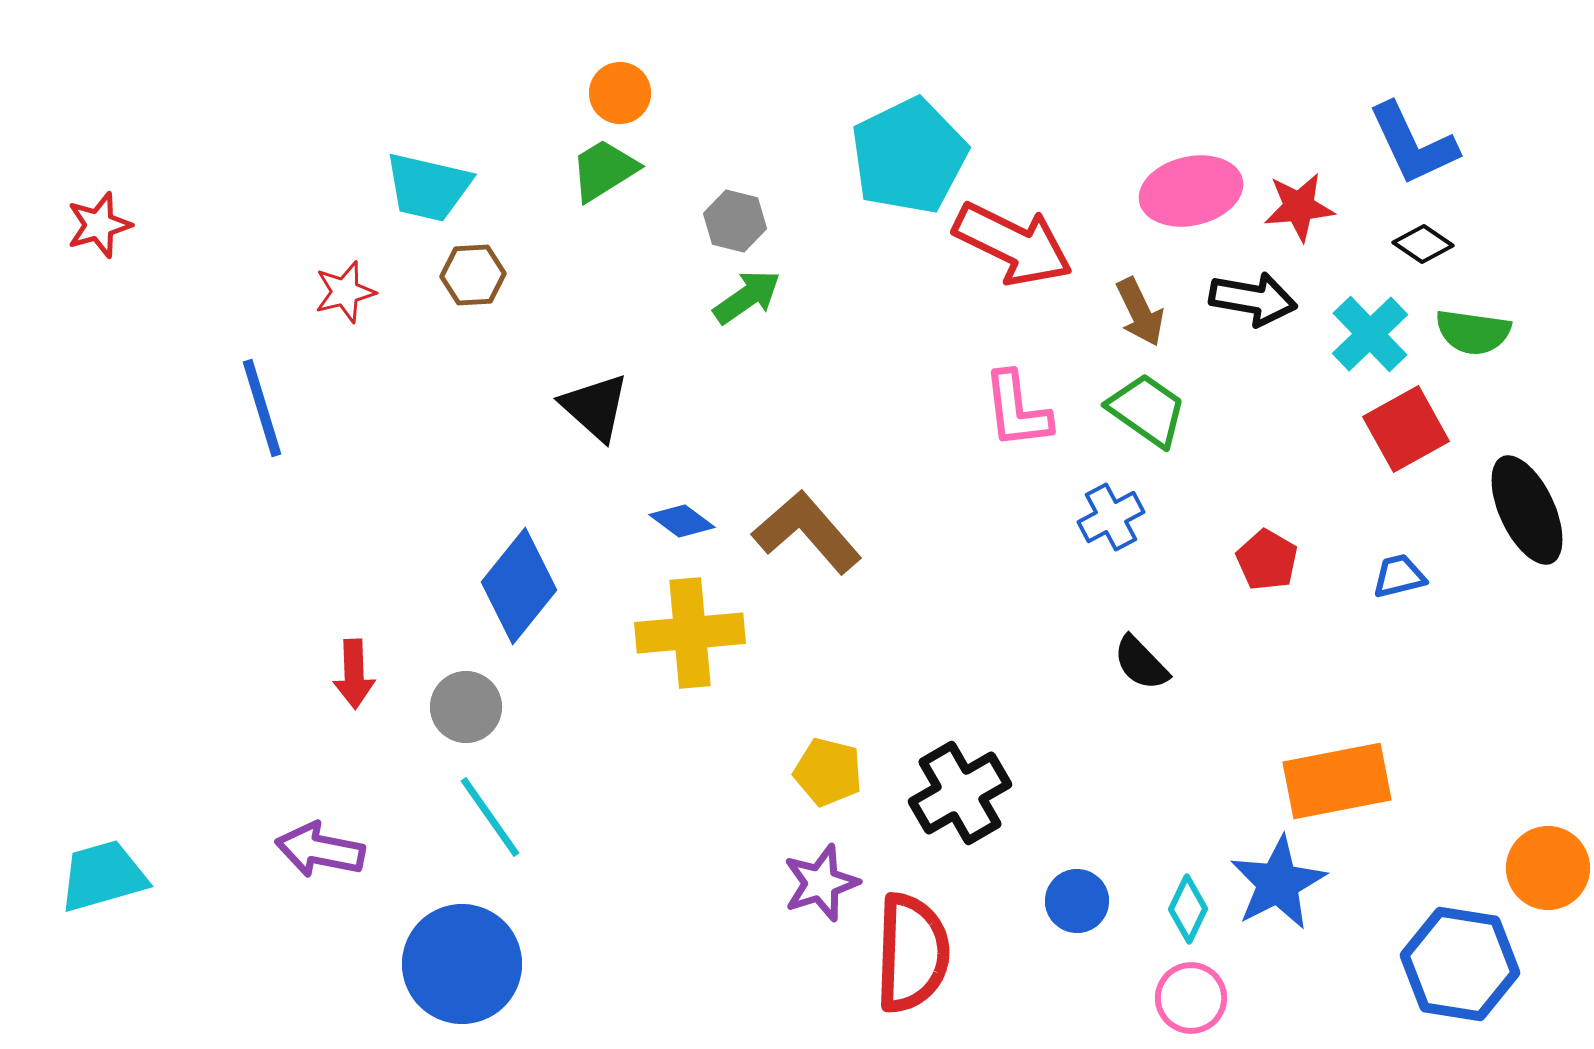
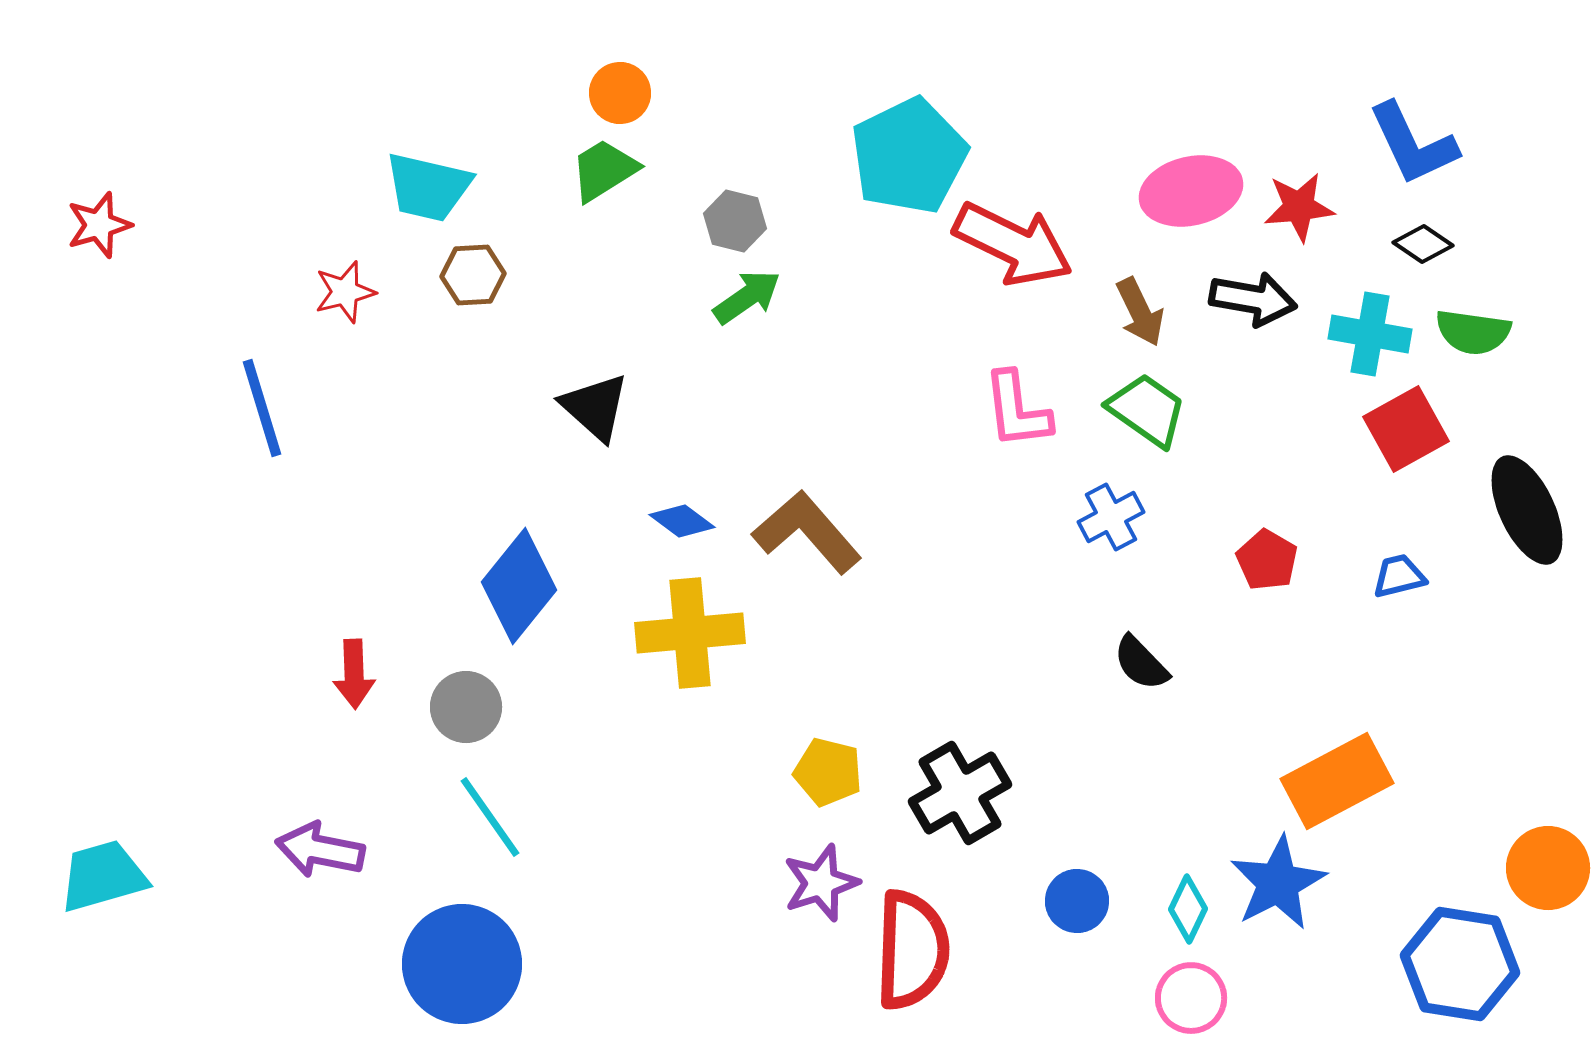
cyan cross at (1370, 334): rotated 36 degrees counterclockwise
orange rectangle at (1337, 781): rotated 17 degrees counterclockwise
red semicircle at (912, 953): moved 3 px up
